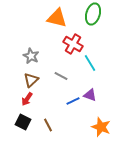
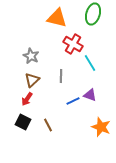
gray line: rotated 64 degrees clockwise
brown triangle: moved 1 px right
